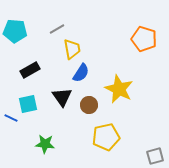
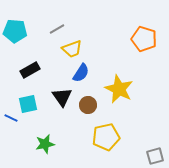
yellow trapezoid: rotated 80 degrees clockwise
brown circle: moved 1 px left
green star: rotated 18 degrees counterclockwise
